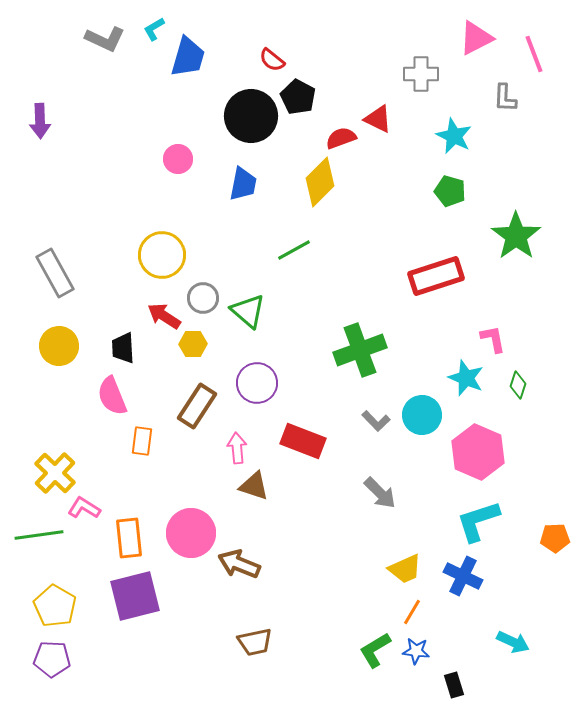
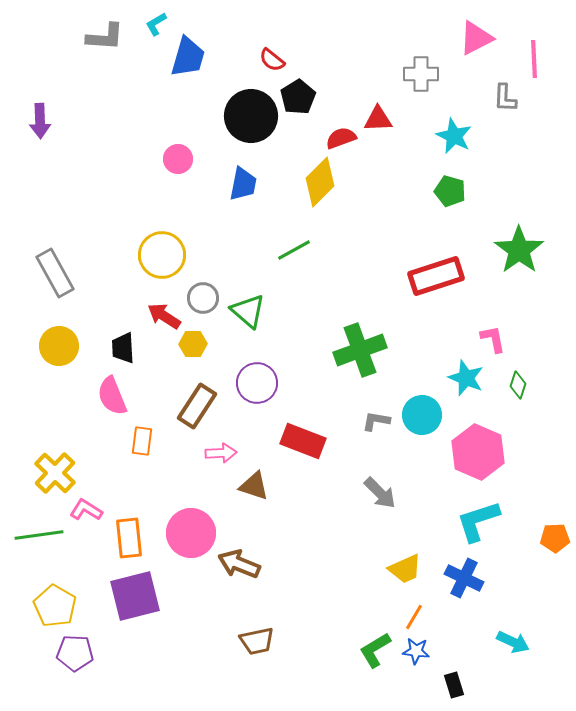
cyan L-shape at (154, 29): moved 2 px right, 5 px up
gray L-shape at (105, 39): moved 2 px up; rotated 21 degrees counterclockwise
pink line at (534, 54): moved 5 px down; rotated 18 degrees clockwise
black pentagon at (298, 97): rotated 12 degrees clockwise
red triangle at (378, 119): rotated 28 degrees counterclockwise
green star at (516, 236): moved 3 px right, 14 px down
gray L-shape at (376, 421): rotated 144 degrees clockwise
pink arrow at (237, 448): moved 16 px left, 5 px down; rotated 92 degrees clockwise
pink L-shape at (84, 508): moved 2 px right, 2 px down
blue cross at (463, 576): moved 1 px right, 2 px down
orange line at (412, 612): moved 2 px right, 5 px down
brown trapezoid at (255, 642): moved 2 px right, 1 px up
purple pentagon at (52, 659): moved 23 px right, 6 px up
